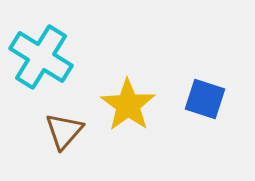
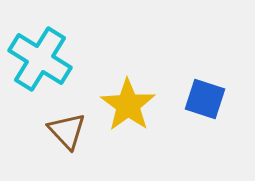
cyan cross: moved 1 px left, 2 px down
brown triangle: moved 3 px right; rotated 24 degrees counterclockwise
